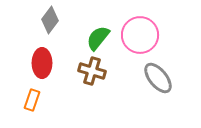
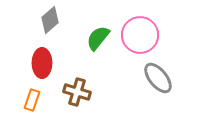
gray diamond: rotated 12 degrees clockwise
brown cross: moved 15 px left, 21 px down
